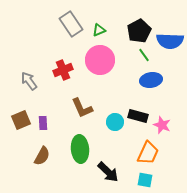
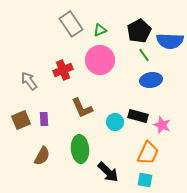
green triangle: moved 1 px right
purple rectangle: moved 1 px right, 4 px up
